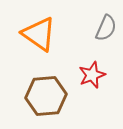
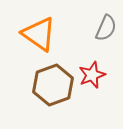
brown hexagon: moved 7 px right, 11 px up; rotated 15 degrees counterclockwise
